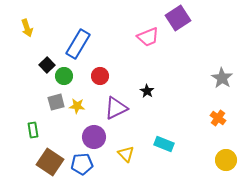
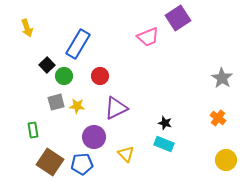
black star: moved 18 px right, 32 px down; rotated 16 degrees counterclockwise
